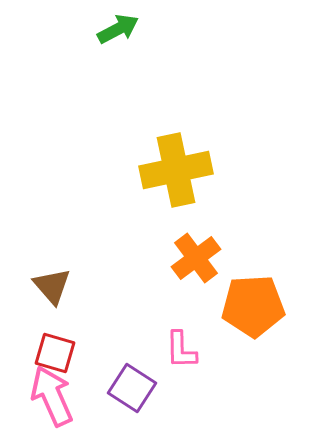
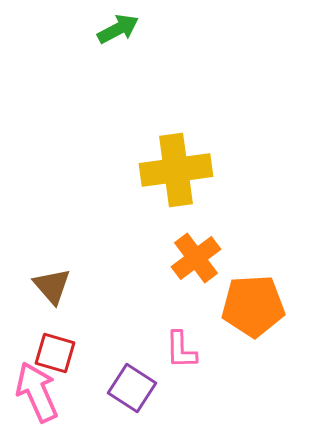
yellow cross: rotated 4 degrees clockwise
pink arrow: moved 15 px left, 4 px up
